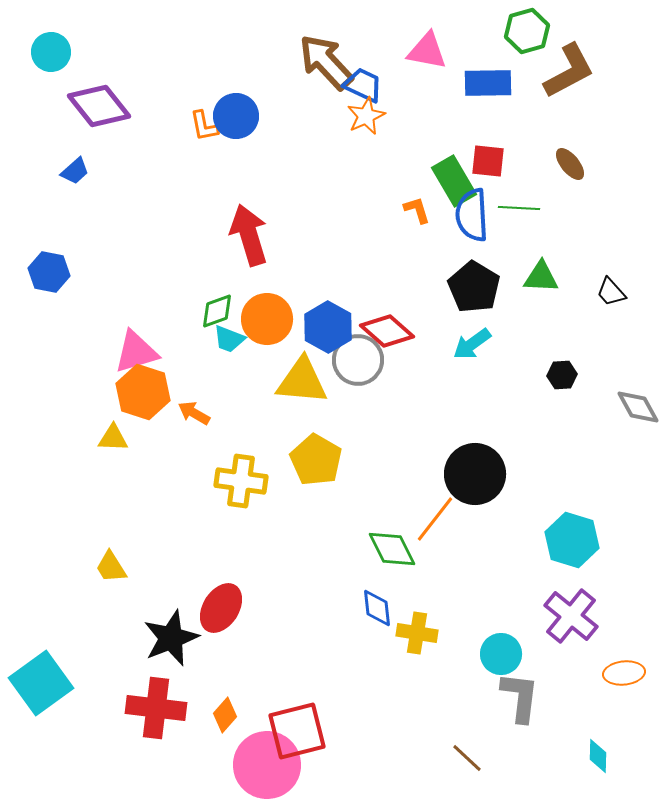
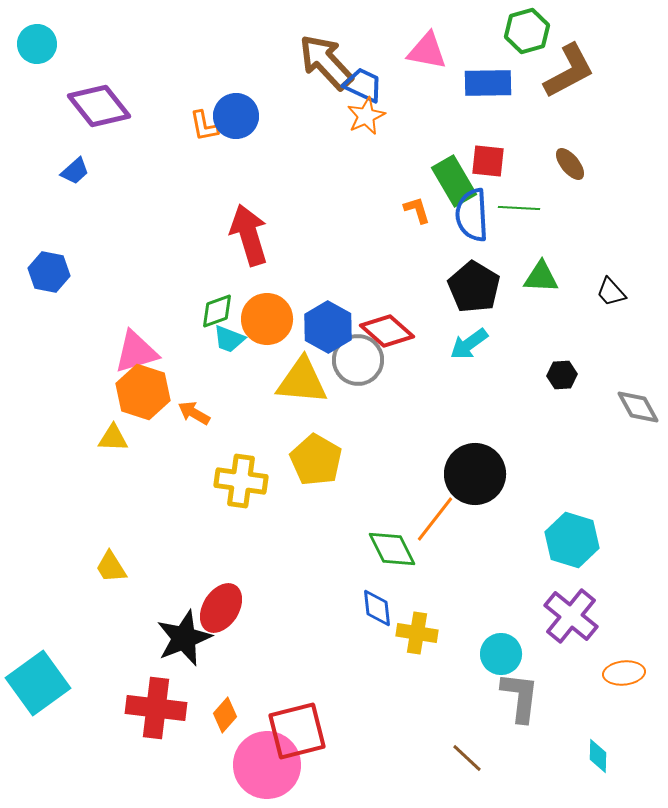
cyan circle at (51, 52): moved 14 px left, 8 px up
cyan arrow at (472, 344): moved 3 px left
black star at (171, 638): moved 13 px right
cyan square at (41, 683): moved 3 px left
